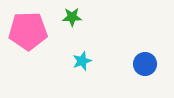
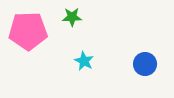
cyan star: moved 2 px right; rotated 24 degrees counterclockwise
